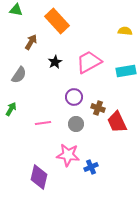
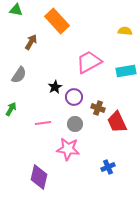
black star: moved 25 px down
gray circle: moved 1 px left
pink star: moved 6 px up
blue cross: moved 17 px right
